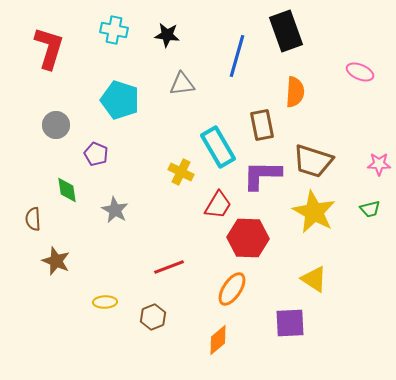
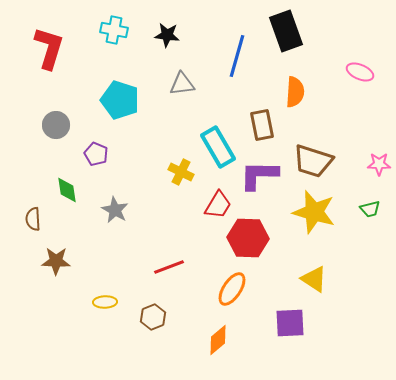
purple L-shape: moved 3 px left
yellow star: rotated 12 degrees counterclockwise
brown star: rotated 20 degrees counterclockwise
